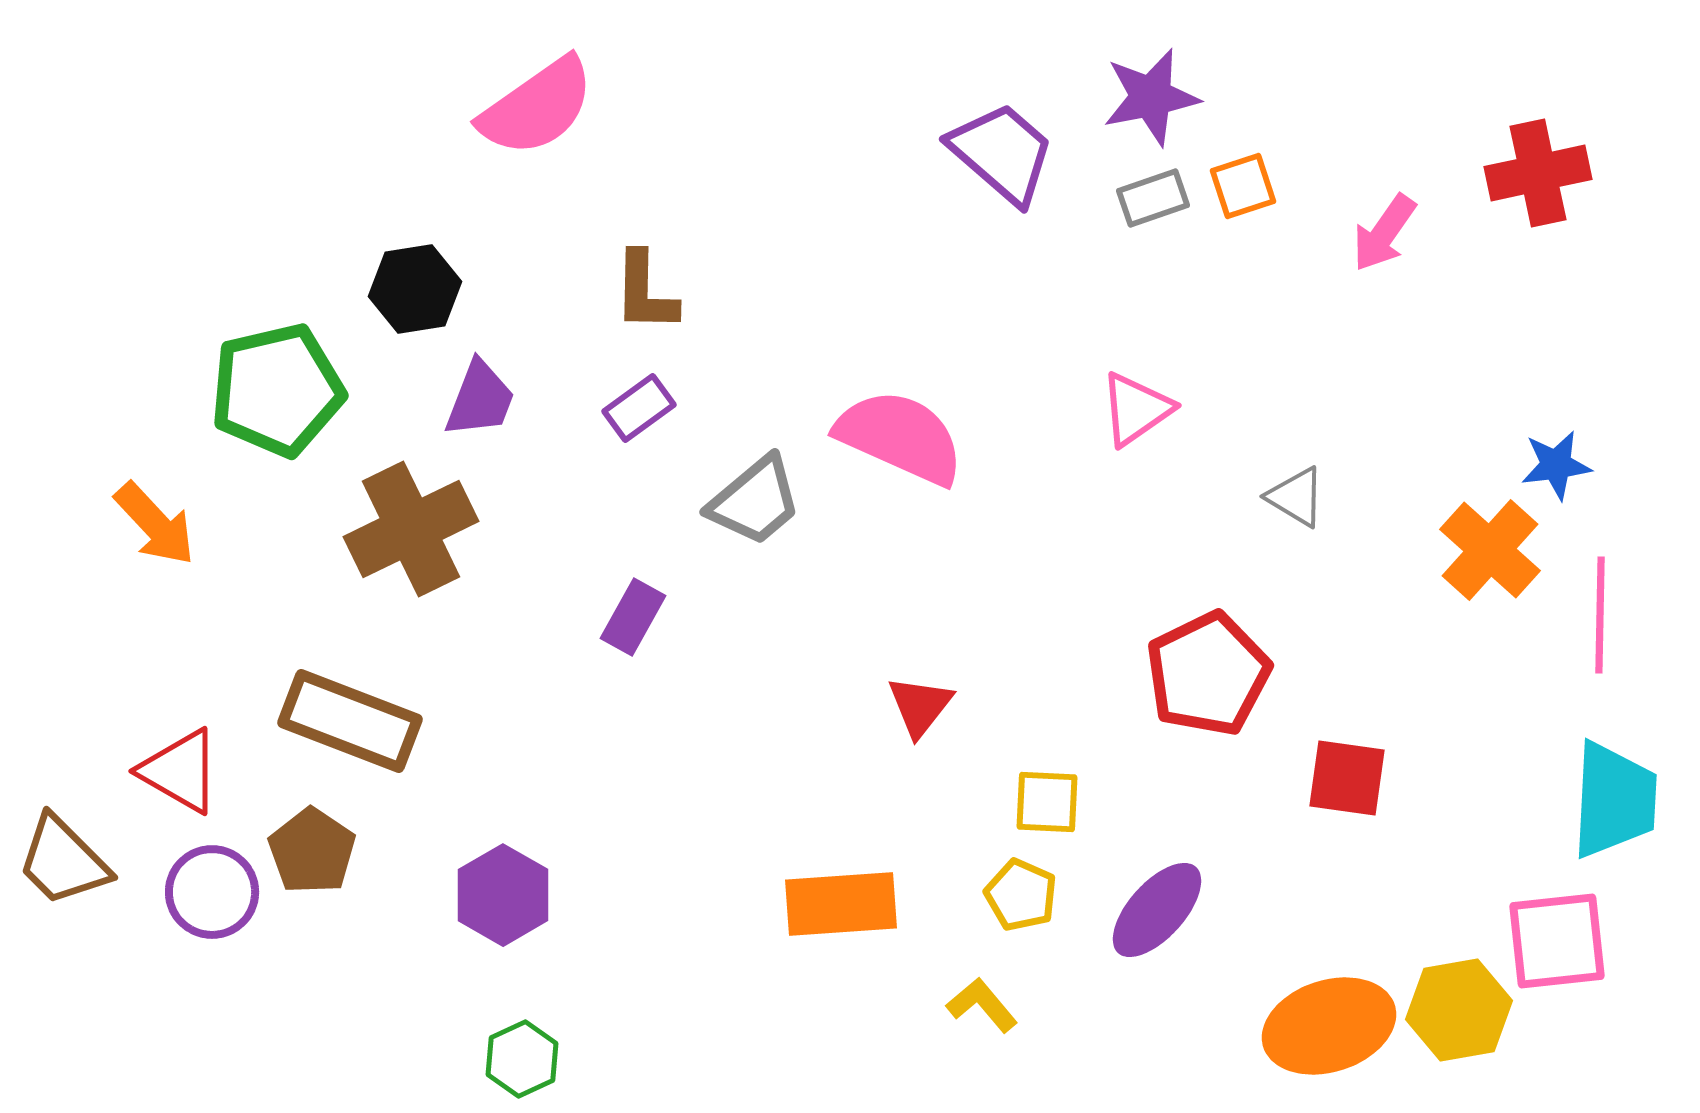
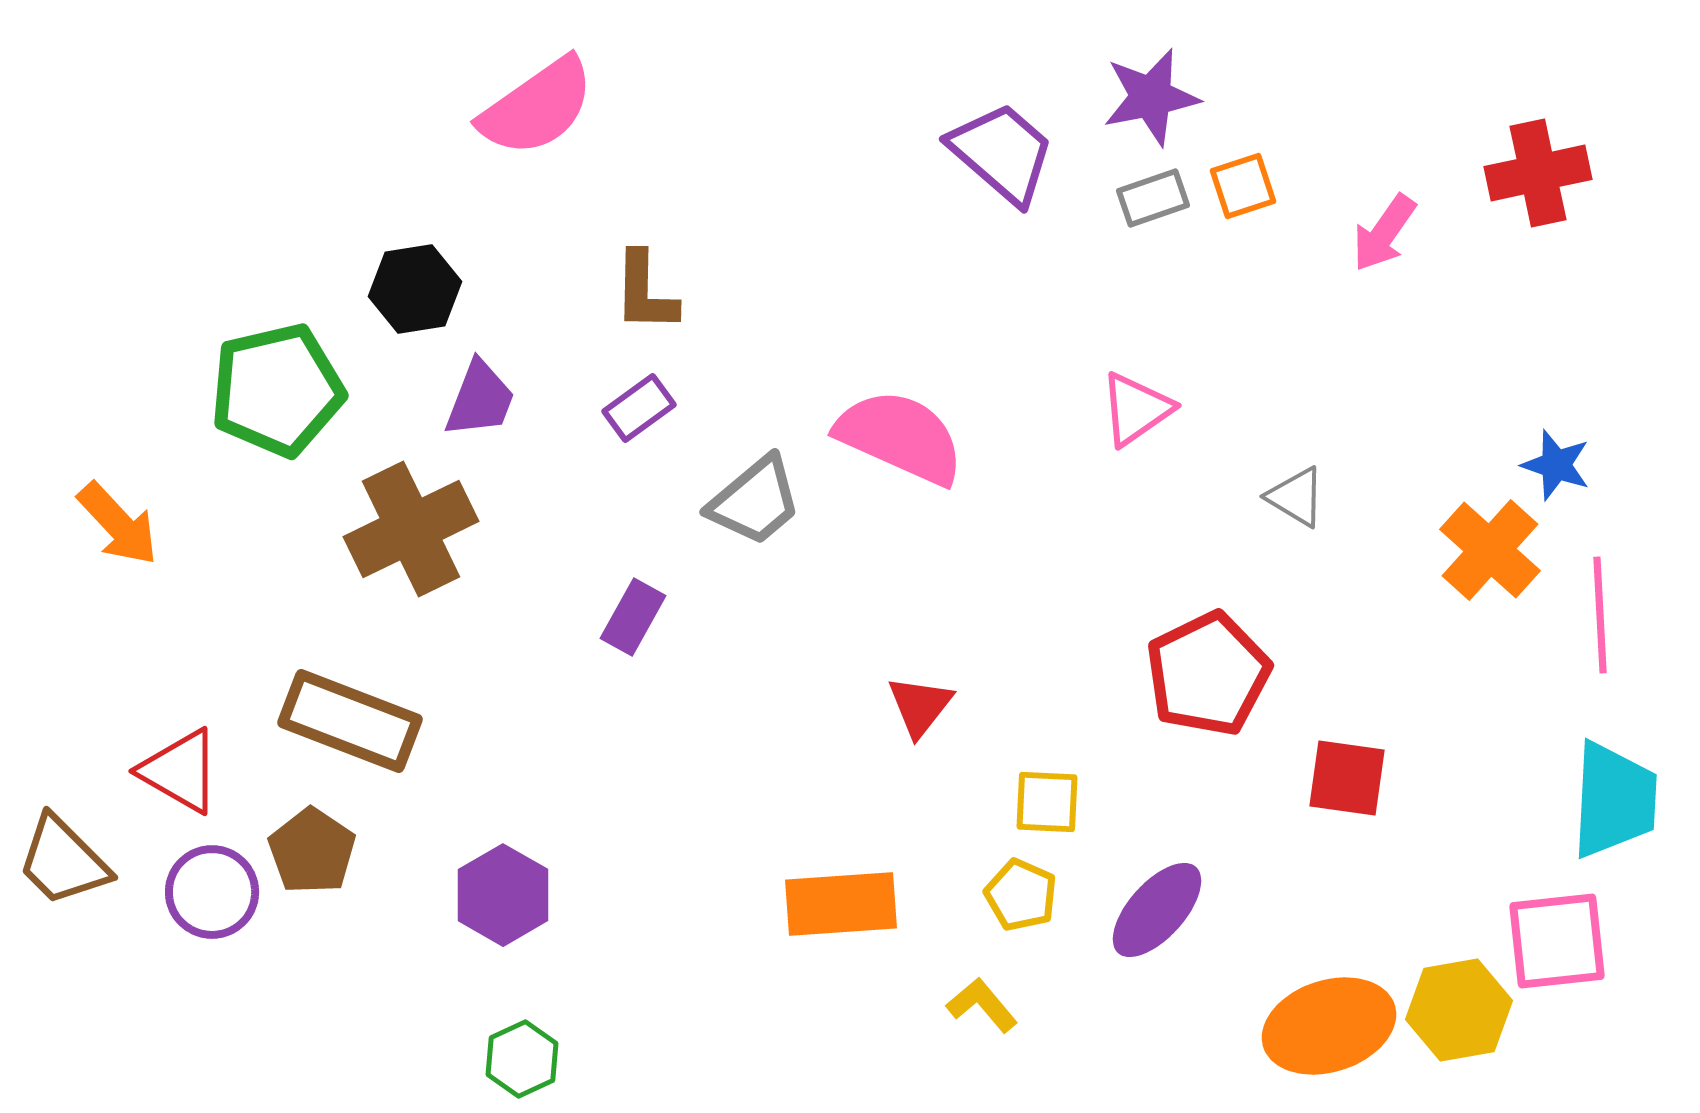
blue star at (1556, 465): rotated 26 degrees clockwise
orange arrow at (155, 524): moved 37 px left
pink line at (1600, 615): rotated 4 degrees counterclockwise
